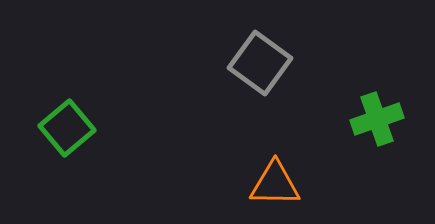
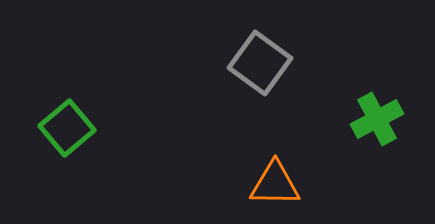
green cross: rotated 9 degrees counterclockwise
